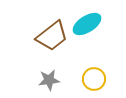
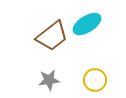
yellow circle: moved 1 px right, 1 px down
